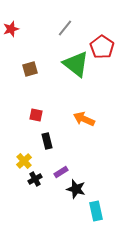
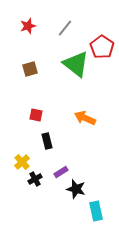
red star: moved 17 px right, 3 px up
orange arrow: moved 1 px right, 1 px up
yellow cross: moved 2 px left, 1 px down
